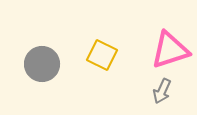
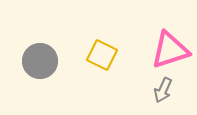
gray circle: moved 2 px left, 3 px up
gray arrow: moved 1 px right, 1 px up
